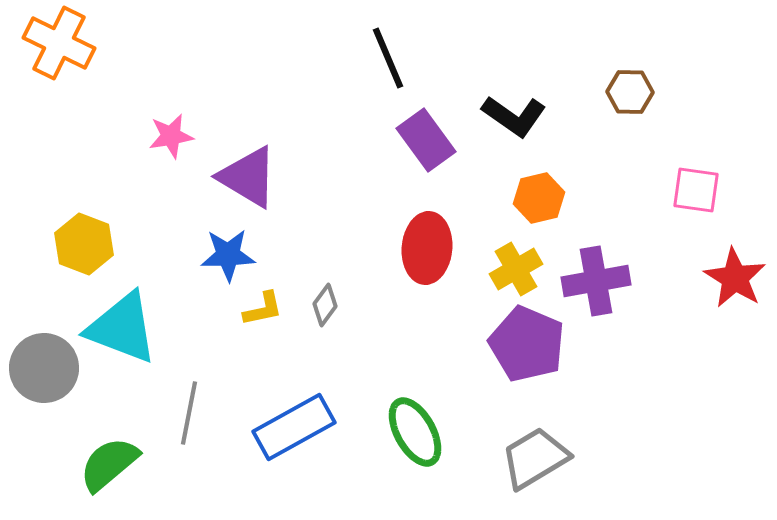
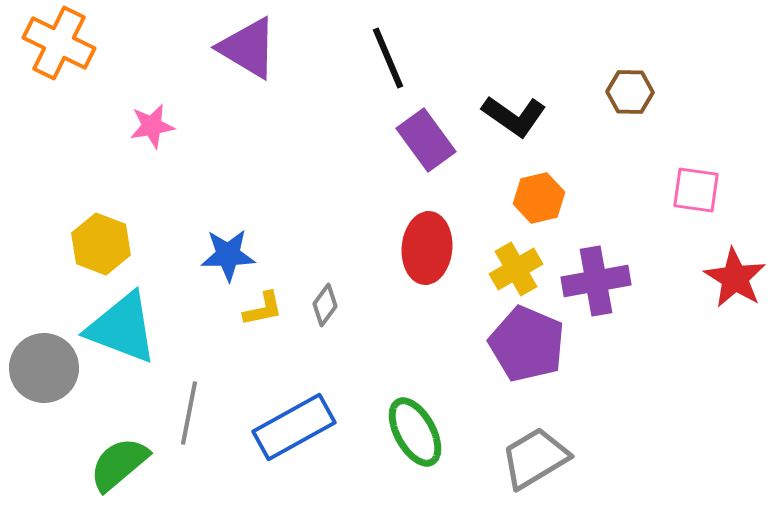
pink star: moved 19 px left, 10 px up
purple triangle: moved 129 px up
yellow hexagon: moved 17 px right
green semicircle: moved 10 px right
